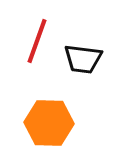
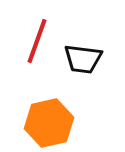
orange hexagon: rotated 15 degrees counterclockwise
